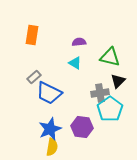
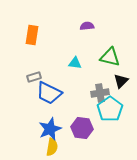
purple semicircle: moved 8 px right, 16 px up
cyan triangle: rotated 24 degrees counterclockwise
gray rectangle: rotated 24 degrees clockwise
black triangle: moved 3 px right
purple hexagon: moved 1 px down
